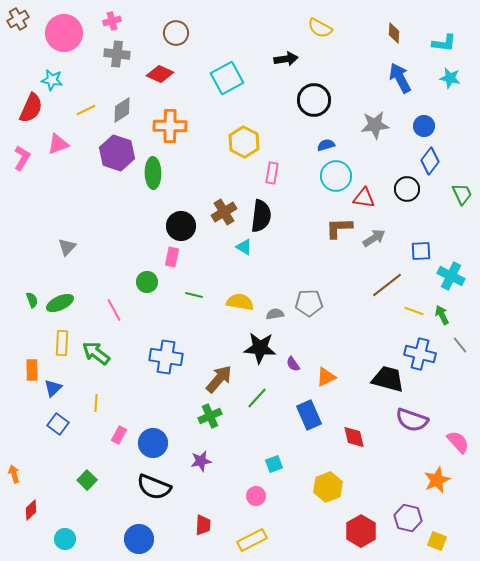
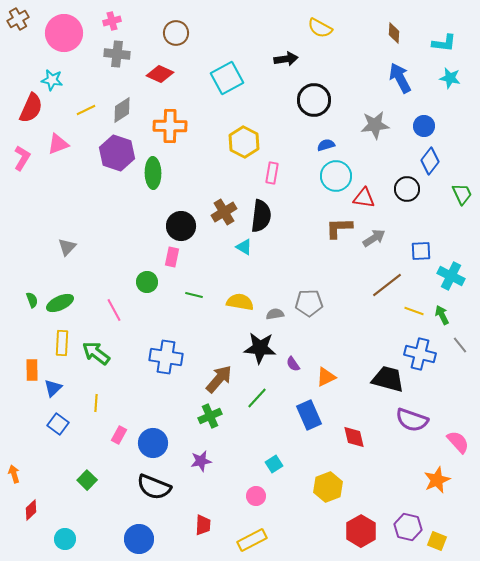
cyan square at (274, 464): rotated 12 degrees counterclockwise
purple hexagon at (408, 518): moved 9 px down
